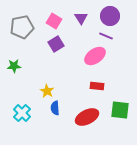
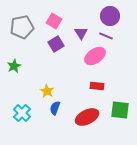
purple triangle: moved 15 px down
green star: rotated 24 degrees counterclockwise
blue semicircle: rotated 24 degrees clockwise
